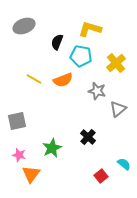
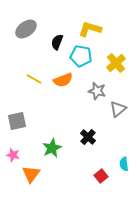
gray ellipse: moved 2 px right, 3 px down; rotated 15 degrees counterclockwise
pink star: moved 6 px left
cyan semicircle: rotated 136 degrees counterclockwise
